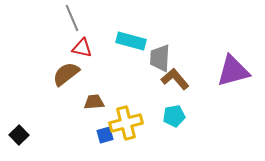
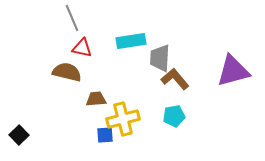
cyan rectangle: rotated 24 degrees counterclockwise
brown semicircle: moved 1 px right, 2 px up; rotated 52 degrees clockwise
brown trapezoid: moved 2 px right, 3 px up
yellow cross: moved 3 px left, 4 px up
blue square: rotated 12 degrees clockwise
